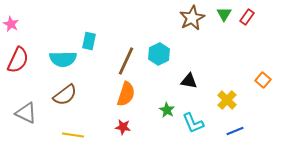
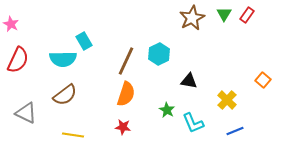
red rectangle: moved 2 px up
cyan rectangle: moved 5 px left; rotated 42 degrees counterclockwise
